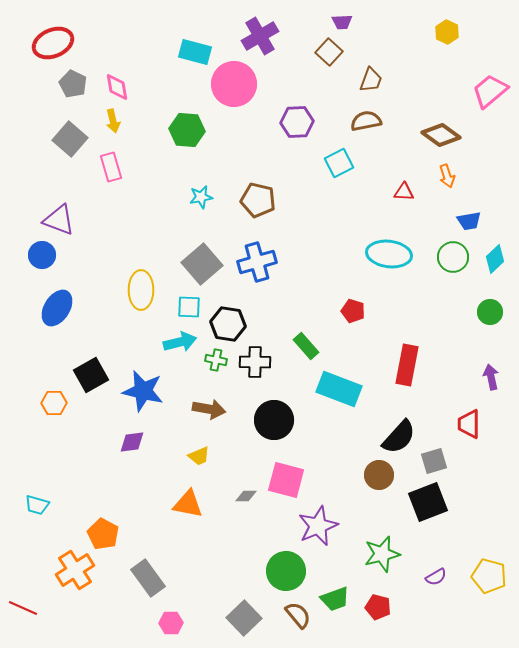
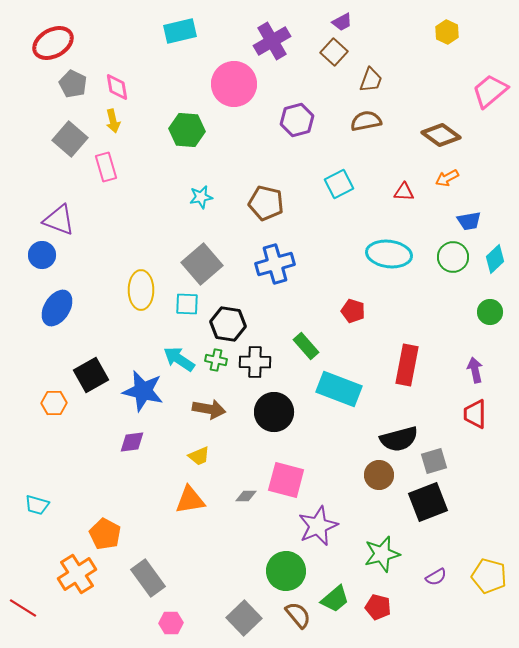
purple trapezoid at (342, 22): rotated 25 degrees counterclockwise
purple cross at (260, 36): moved 12 px right, 5 px down
red ellipse at (53, 43): rotated 6 degrees counterclockwise
cyan rectangle at (195, 52): moved 15 px left, 21 px up; rotated 28 degrees counterclockwise
brown square at (329, 52): moved 5 px right
purple hexagon at (297, 122): moved 2 px up; rotated 12 degrees counterclockwise
cyan square at (339, 163): moved 21 px down
pink rectangle at (111, 167): moved 5 px left
orange arrow at (447, 176): moved 2 px down; rotated 80 degrees clockwise
brown pentagon at (258, 200): moved 8 px right, 3 px down
blue cross at (257, 262): moved 18 px right, 2 px down
cyan square at (189, 307): moved 2 px left, 3 px up
cyan arrow at (180, 342): moved 1 px left, 17 px down; rotated 132 degrees counterclockwise
purple arrow at (491, 377): moved 16 px left, 7 px up
black circle at (274, 420): moved 8 px up
red trapezoid at (469, 424): moved 6 px right, 10 px up
black semicircle at (399, 437): moved 2 px down; rotated 33 degrees clockwise
orange triangle at (188, 504): moved 2 px right, 4 px up; rotated 20 degrees counterclockwise
orange pentagon at (103, 534): moved 2 px right
orange cross at (75, 570): moved 2 px right, 4 px down
green trapezoid at (335, 599): rotated 20 degrees counterclockwise
red line at (23, 608): rotated 8 degrees clockwise
